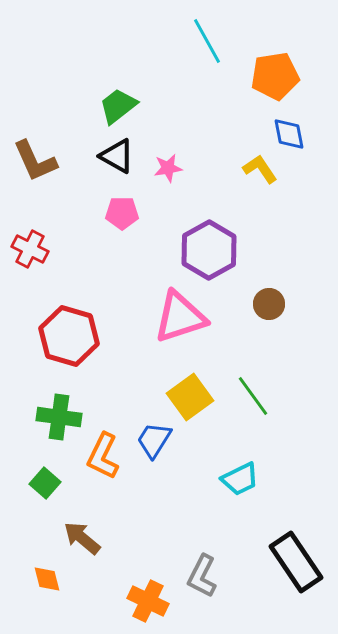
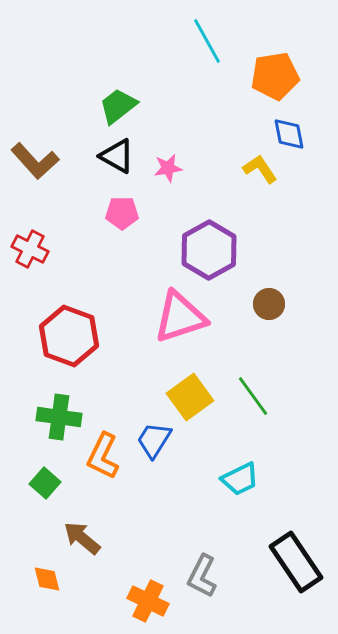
brown L-shape: rotated 18 degrees counterclockwise
red hexagon: rotated 4 degrees clockwise
